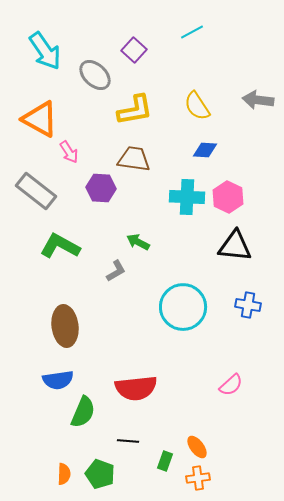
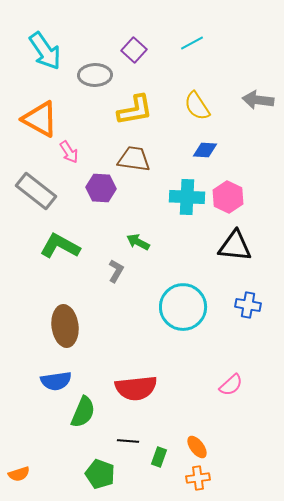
cyan line: moved 11 px down
gray ellipse: rotated 44 degrees counterclockwise
gray L-shape: rotated 30 degrees counterclockwise
blue semicircle: moved 2 px left, 1 px down
green rectangle: moved 6 px left, 4 px up
orange semicircle: moved 45 px left; rotated 70 degrees clockwise
